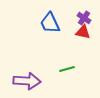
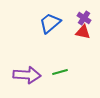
blue trapezoid: rotated 75 degrees clockwise
green line: moved 7 px left, 3 px down
purple arrow: moved 6 px up
